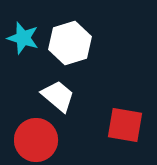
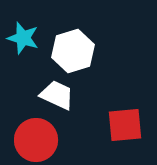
white hexagon: moved 3 px right, 8 px down
white trapezoid: moved 1 px left, 1 px up; rotated 15 degrees counterclockwise
red square: rotated 15 degrees counterclockwise
